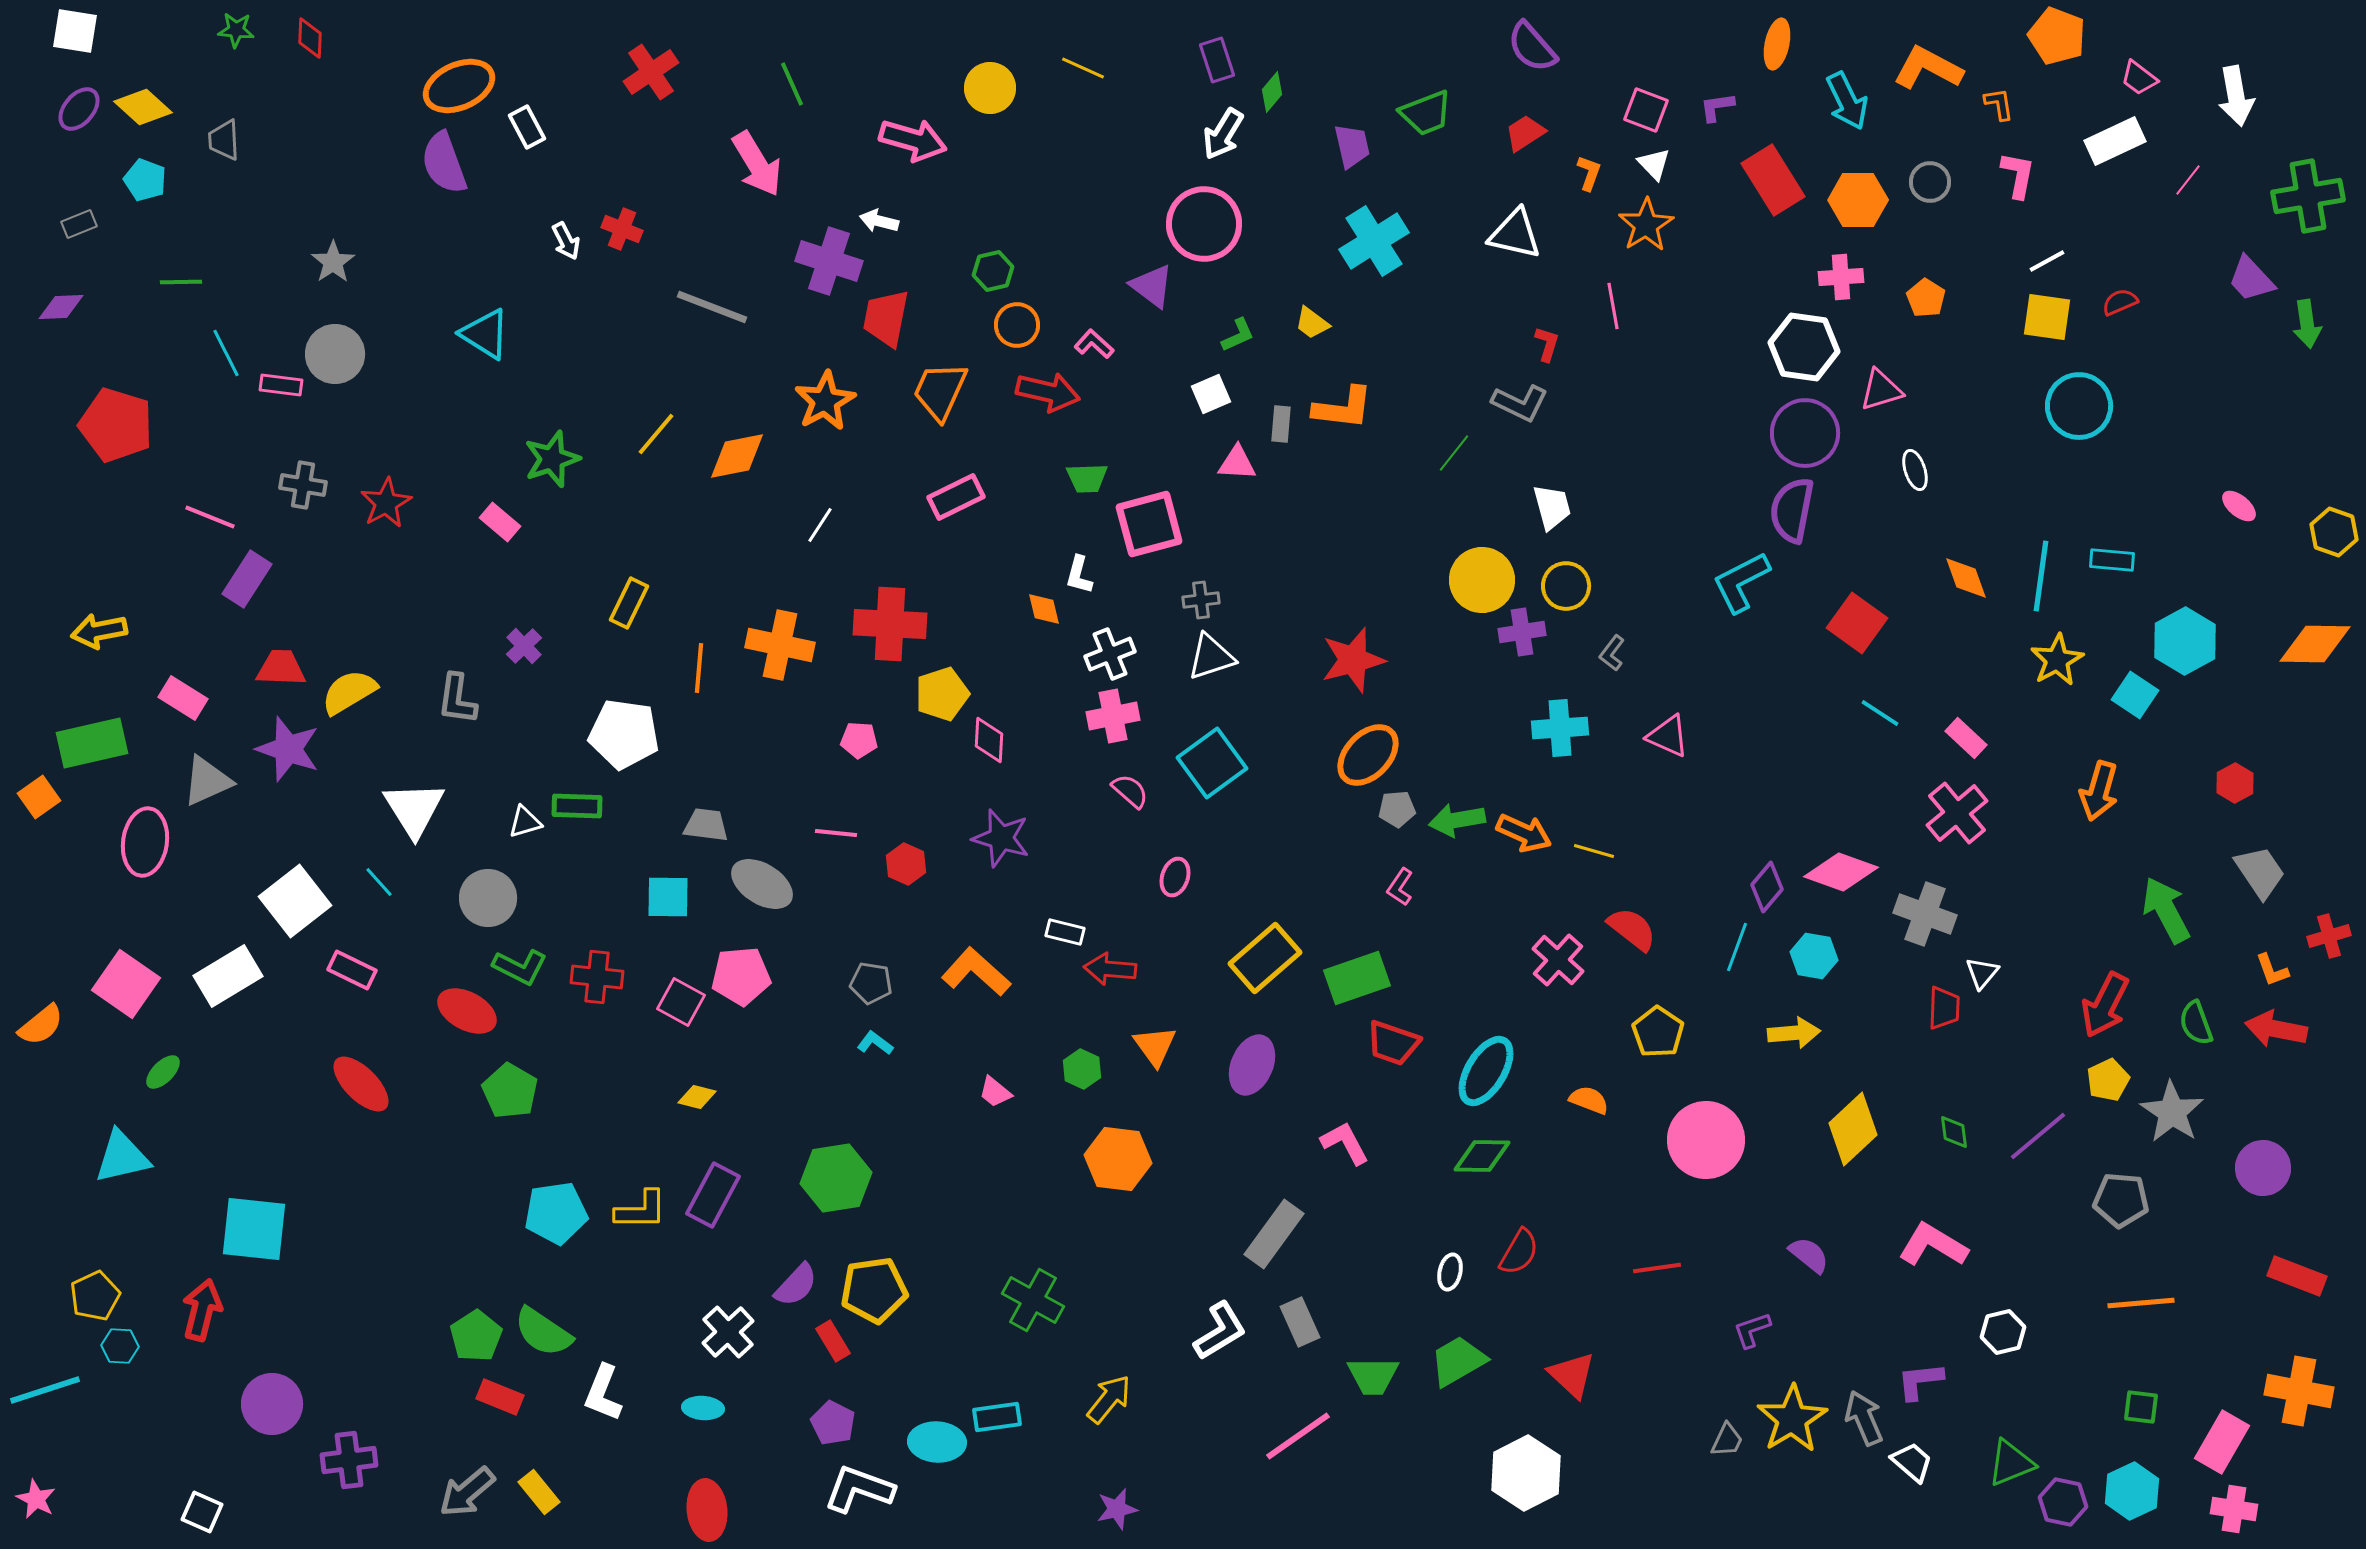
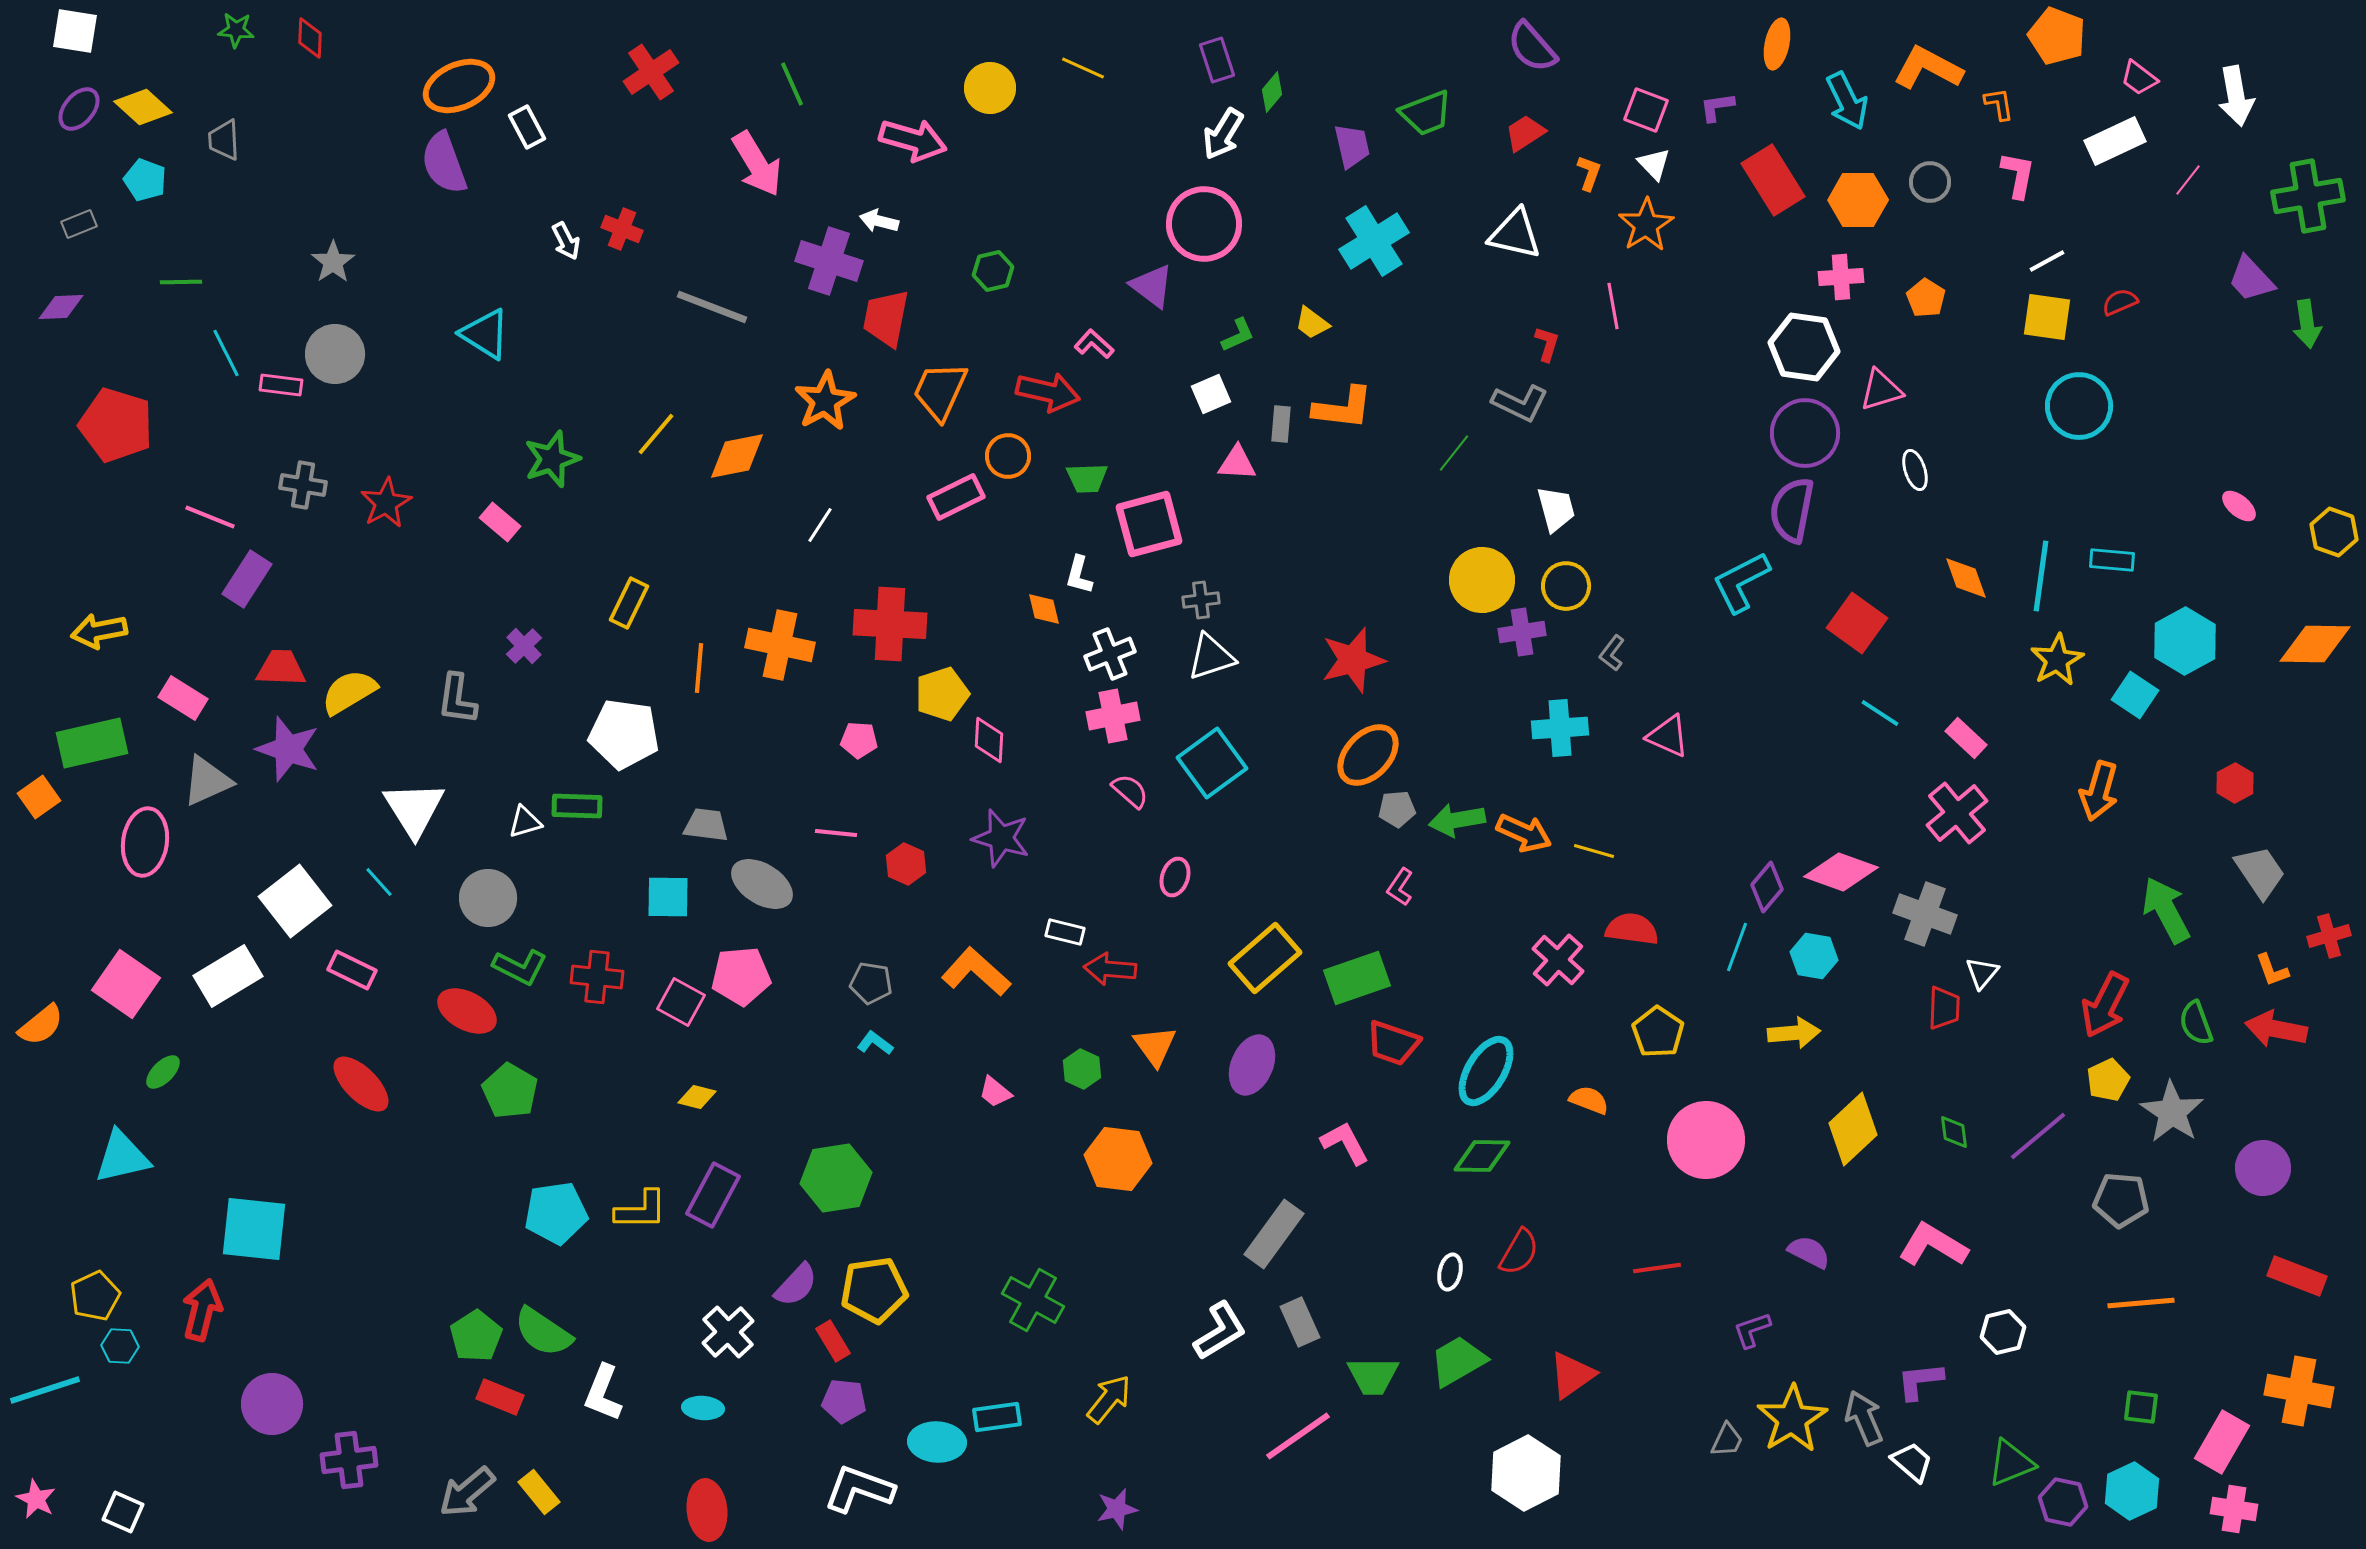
orange circle at (1017, 325): moved 9 px left, 131 px down
white trapezoid at (1552, 507): moved 4 px right, 2 px down
red semicircle at (1632, 929): rotated 30 degrees counterclockwise
purple semicircle at (1809, 1255): moved 3 px up; rotated 12 degrees counterclockwise
red triangle at (1572, 1375): rotated 42 degrees clockwise
purple pentagon at (833, 1423): moved 11 px right, 22 px up; rotated 21 degrees counterclockwise
white square at (202, 1512): moved 79 px left
